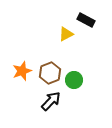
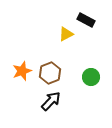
green circle: moved 17 px right, 3 px up
